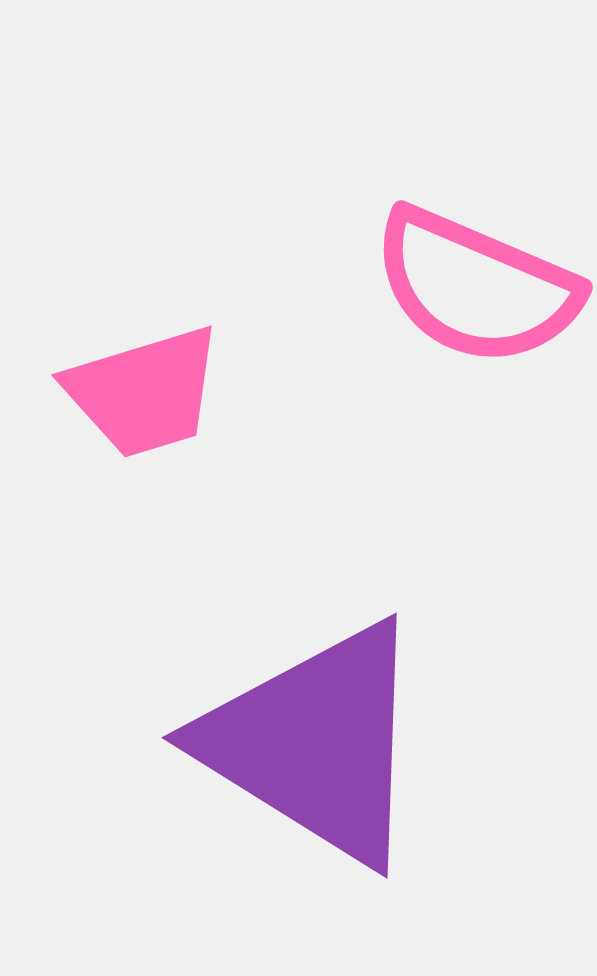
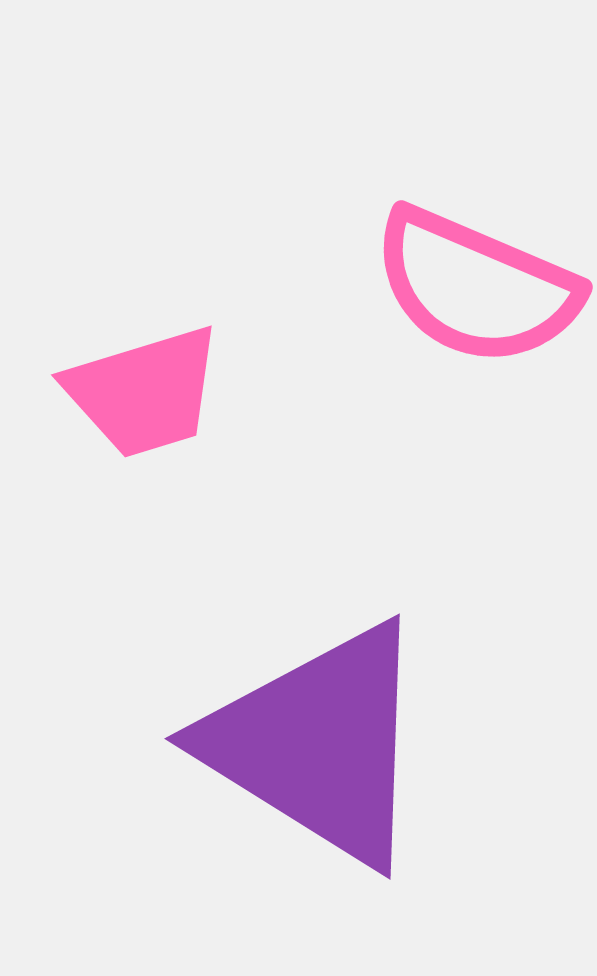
purple triangle: moved 3 px right, 1 px down
